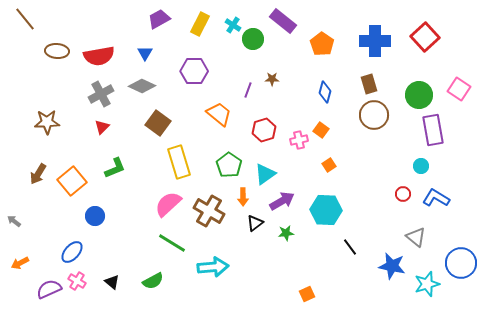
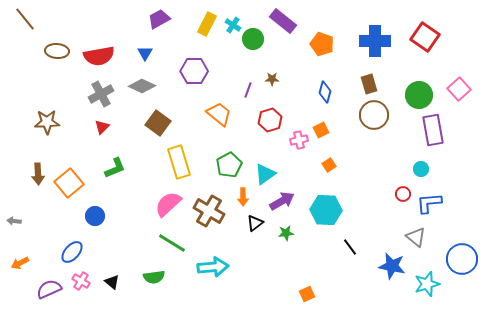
yellow rectangle at (200, 24): moved 7 px right
red square at (425, 37): rotated 12 degrees counterclockwise
orange pentagon at (322, 44): rotated 15 degrees counterclockwise
pink square at (459, 89): rotated 15 degrees clockwise
red hexagon at (264, 130): moved 6 px right, 10 px up
orange square at (321, 130): rotated 28 degrees clockwise
green pentagon at (229, 165): rotated 10 degrees clockwise
cyan circle at (421, 166): moved 3 px down
brown arrow at (38, 174): rotated 35 degrees counterclockwise
orange square at (72, 181): moved 3 px left, 2 px down
blue L-shape at (436, 198): moved 7 px left, 5 px down; rotated 36 degrees counterclockwise
gray arrow at (14, 221): rotated 32 degrees counterclockwise
blue circle at (461, 263): moved 1 px right, 4 px up
pink cross at (77, 281): moved 4 px right
green semicircle at (153, 281): moved 1 px right, 4 px up; rotated 20 degrees clockwise
